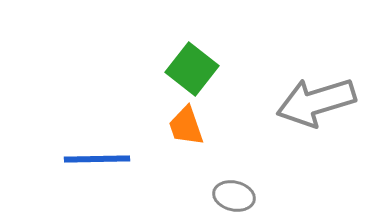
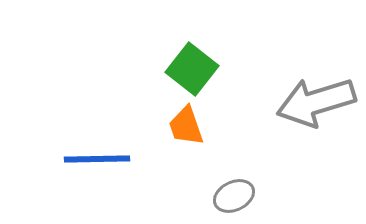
gray ellipse: rotated 39 degrees counterclockwise
